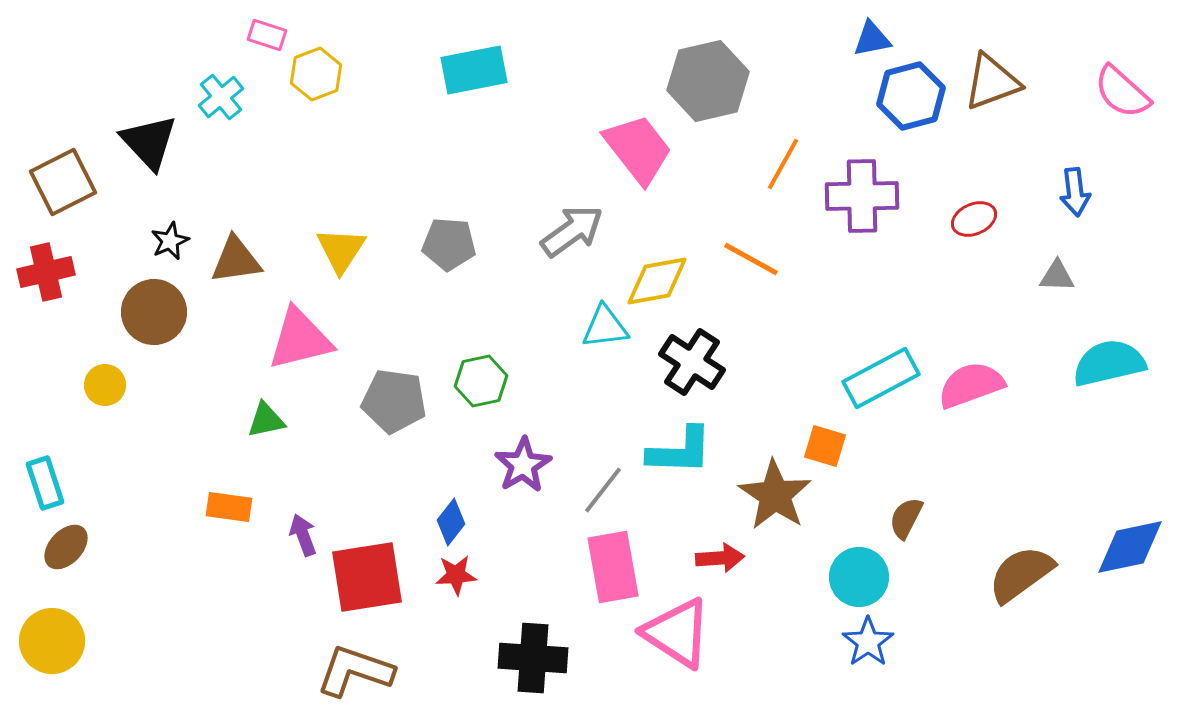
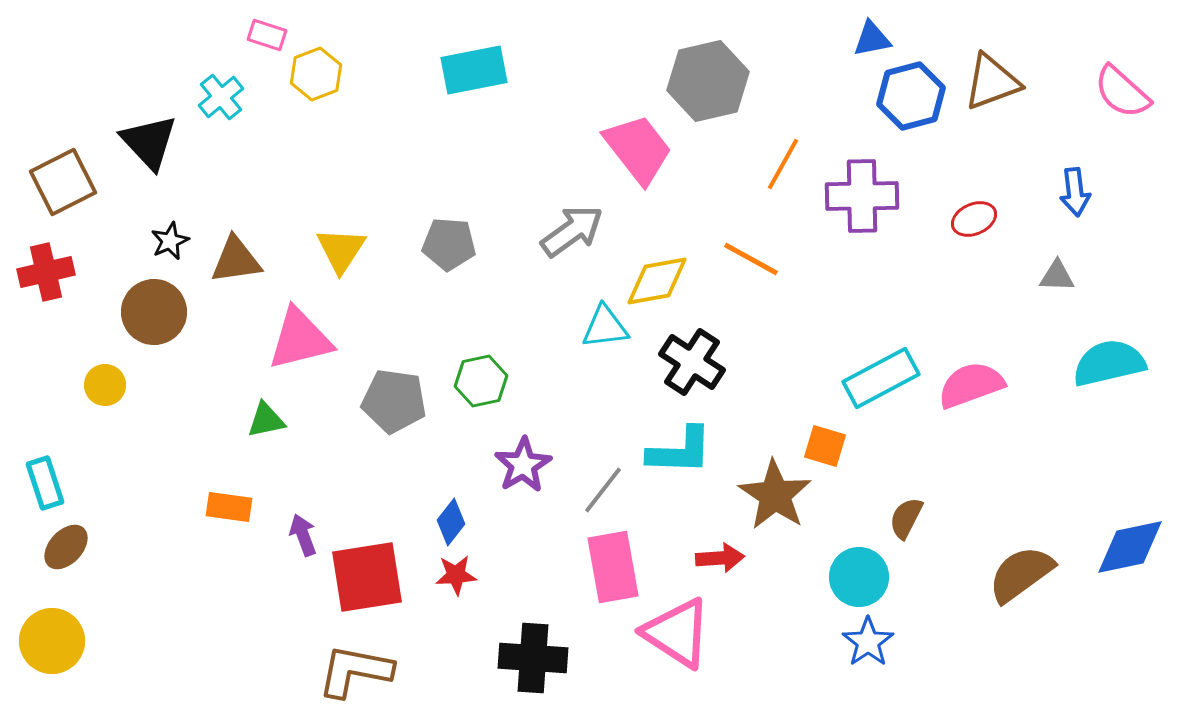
brown L-shape at (355, 671): rotated 8 degrees counterclockwise
